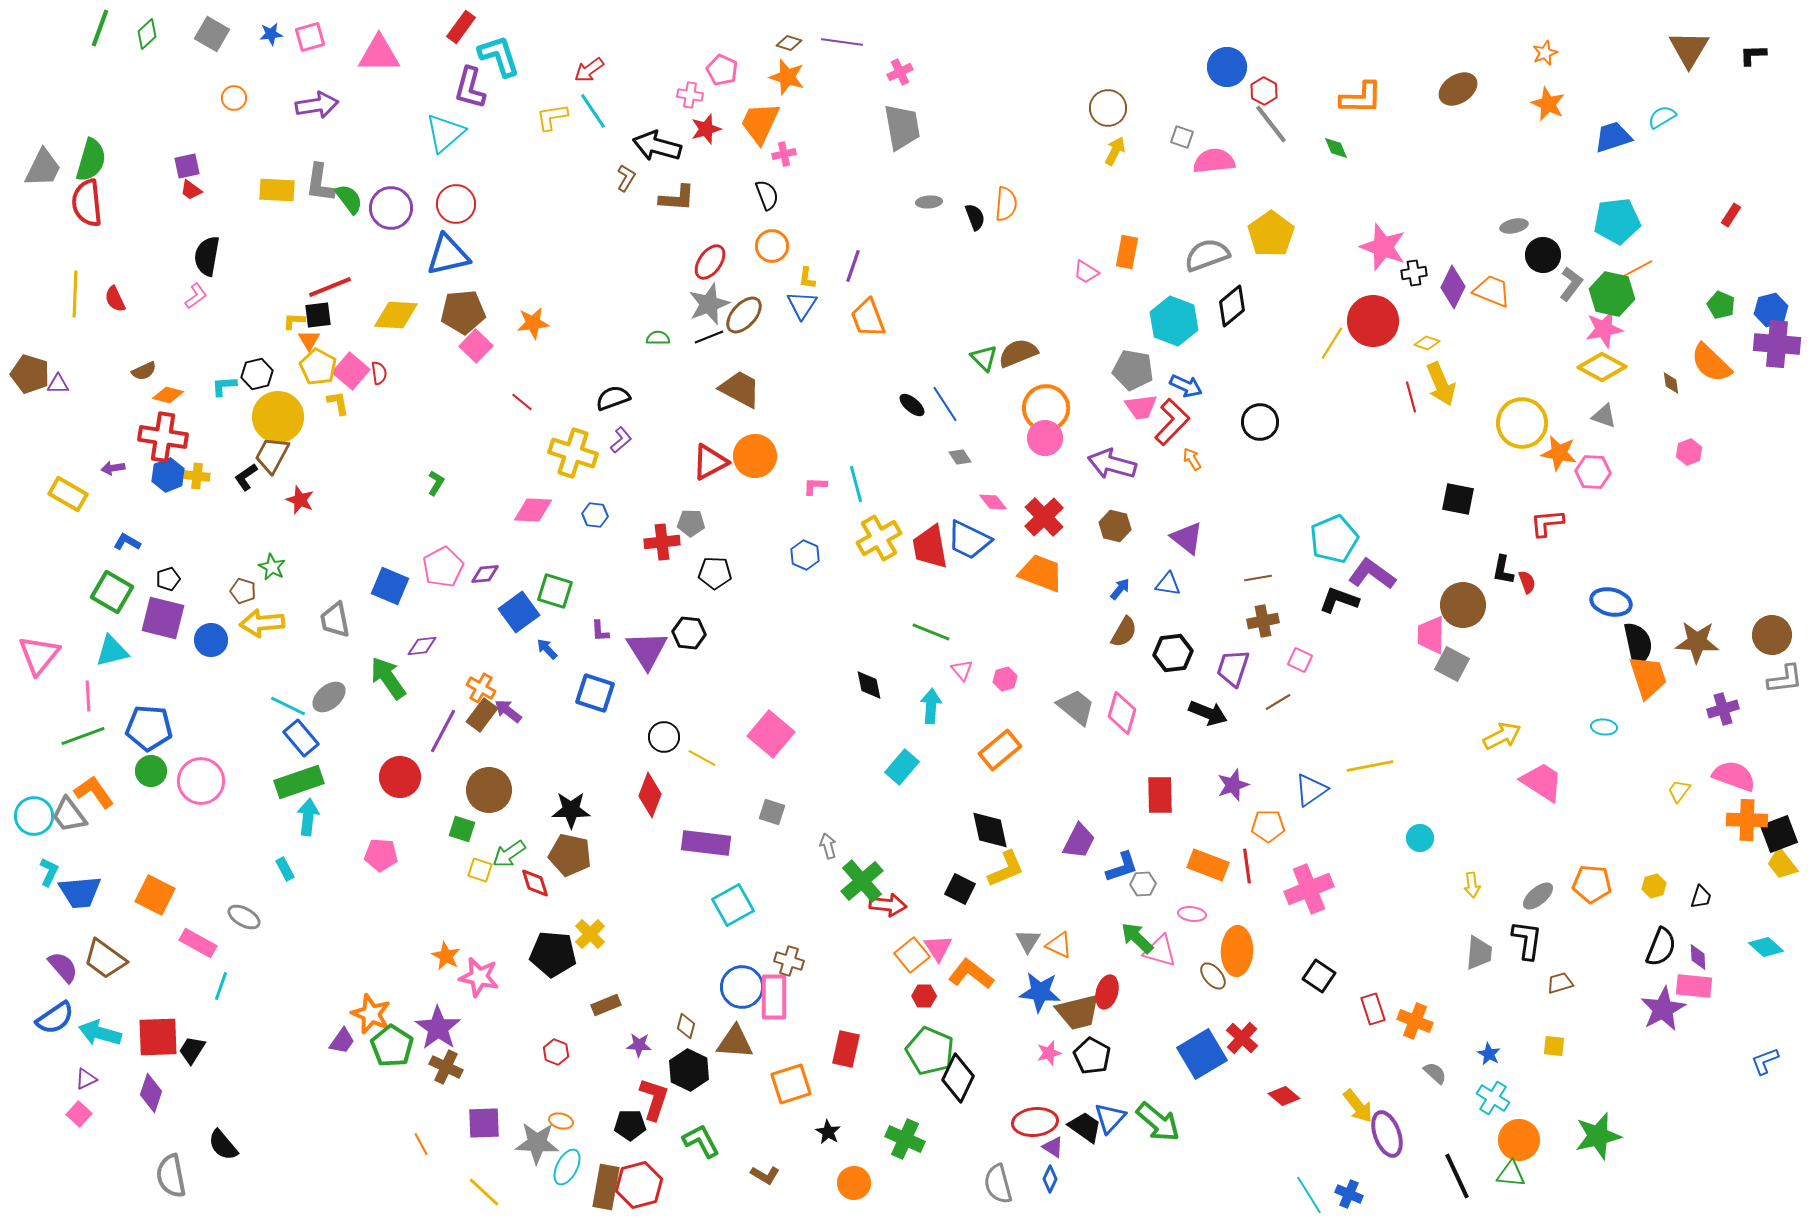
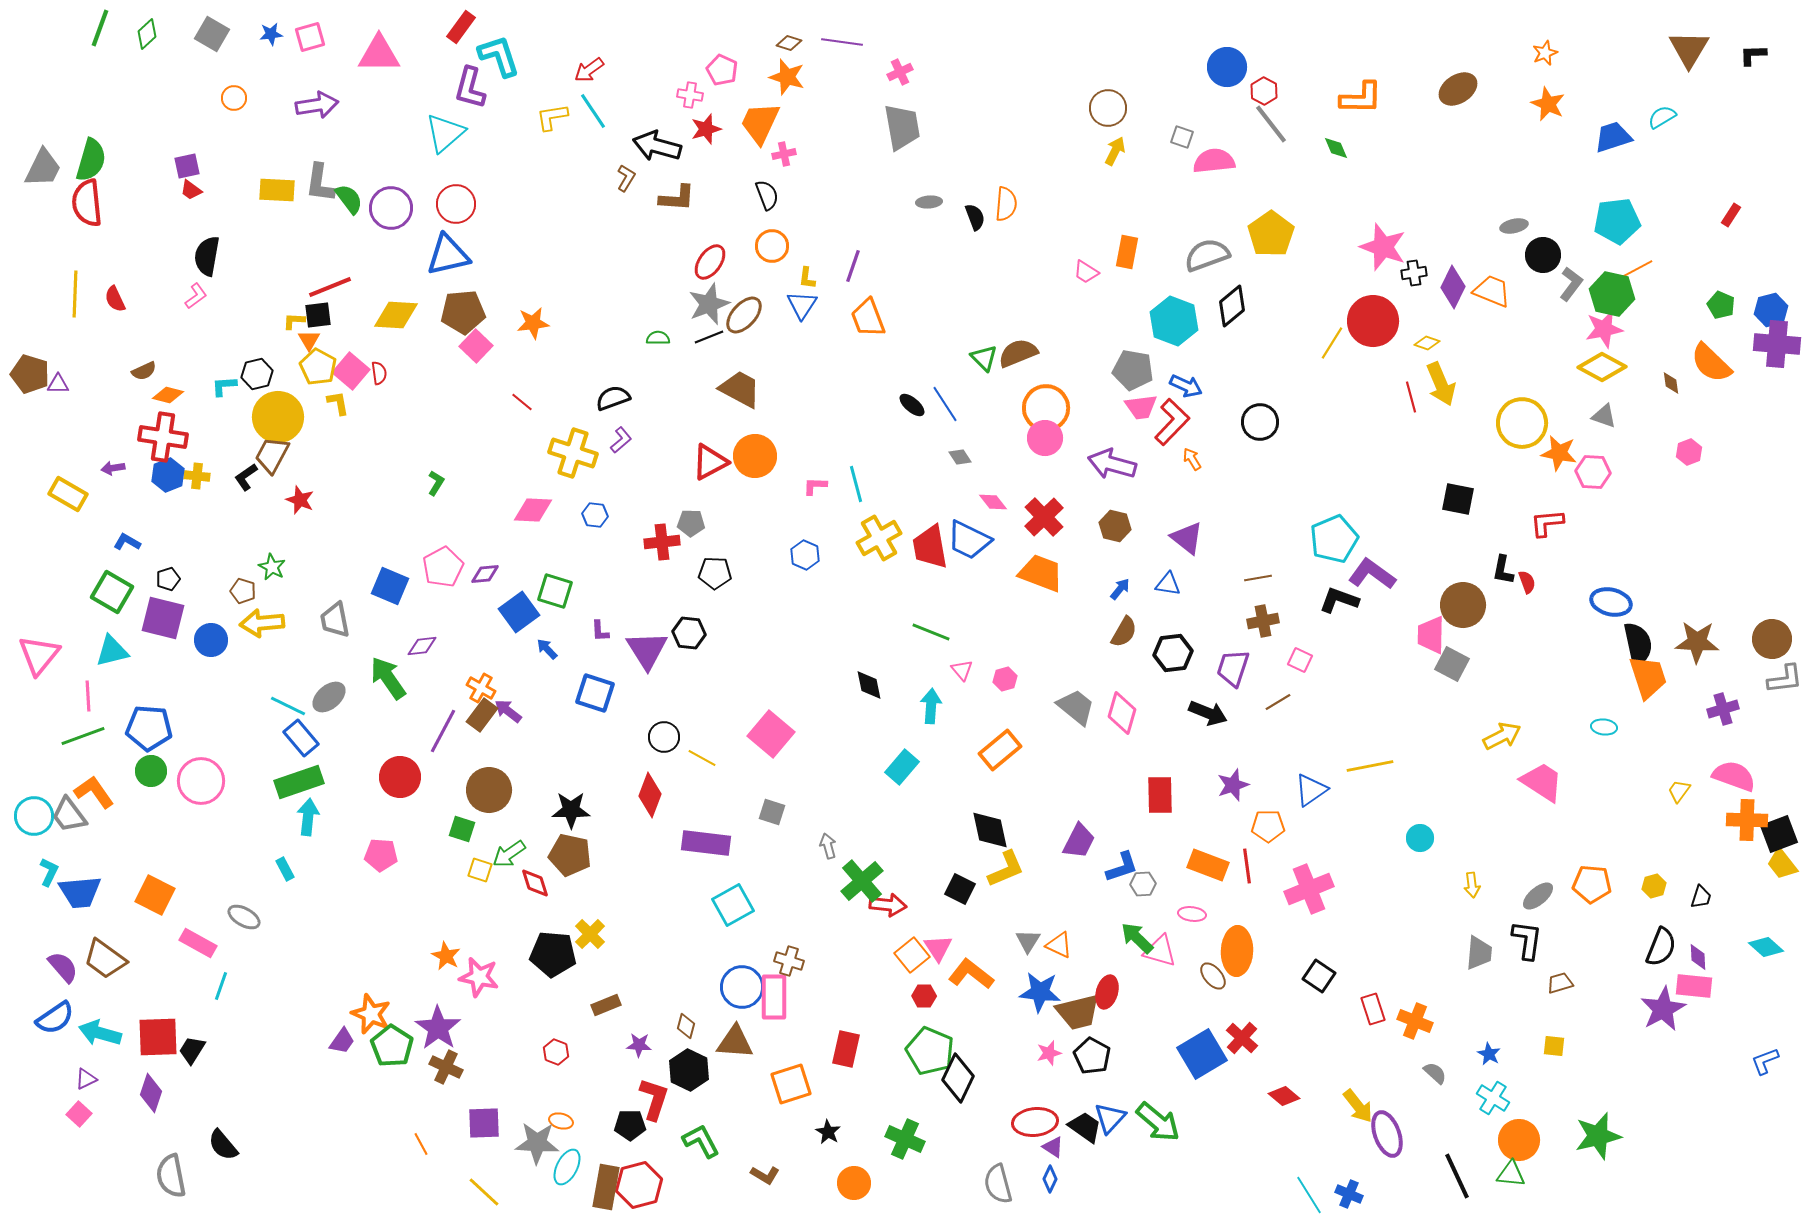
brown circle at (1772, 635): moved 4 px down
